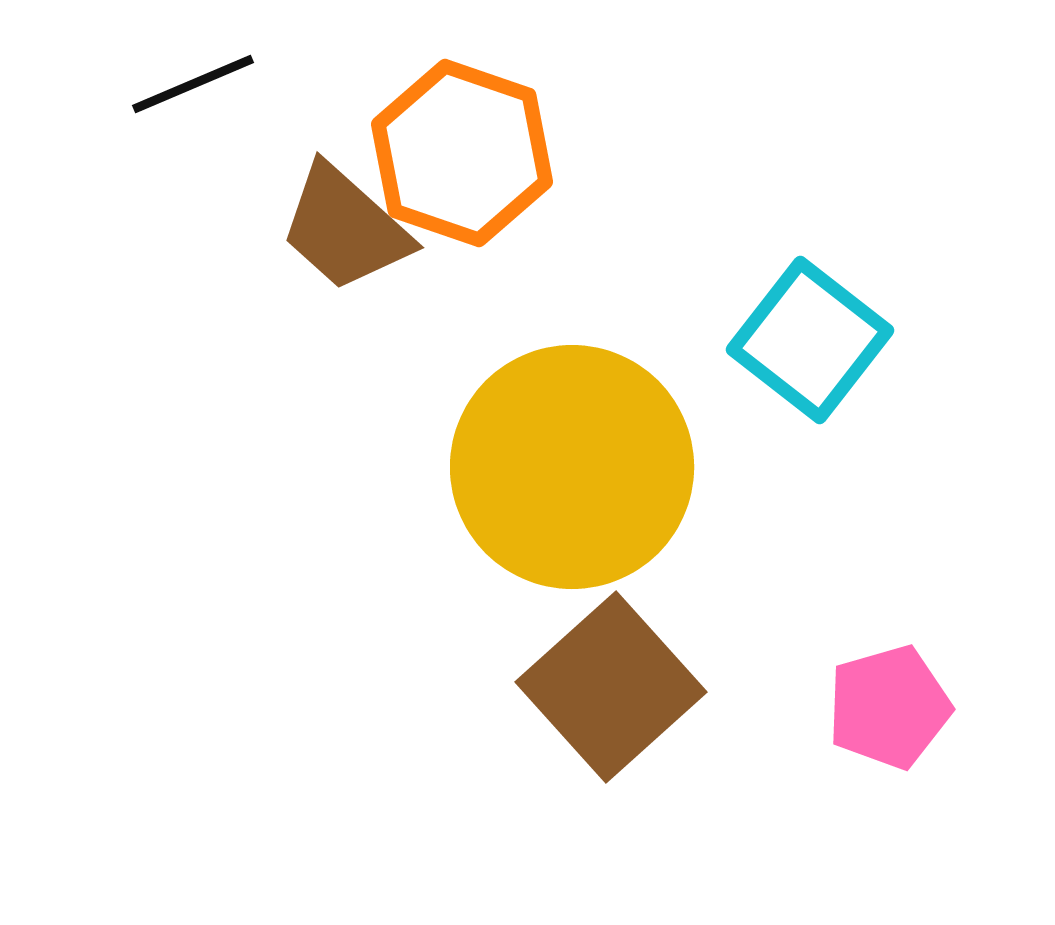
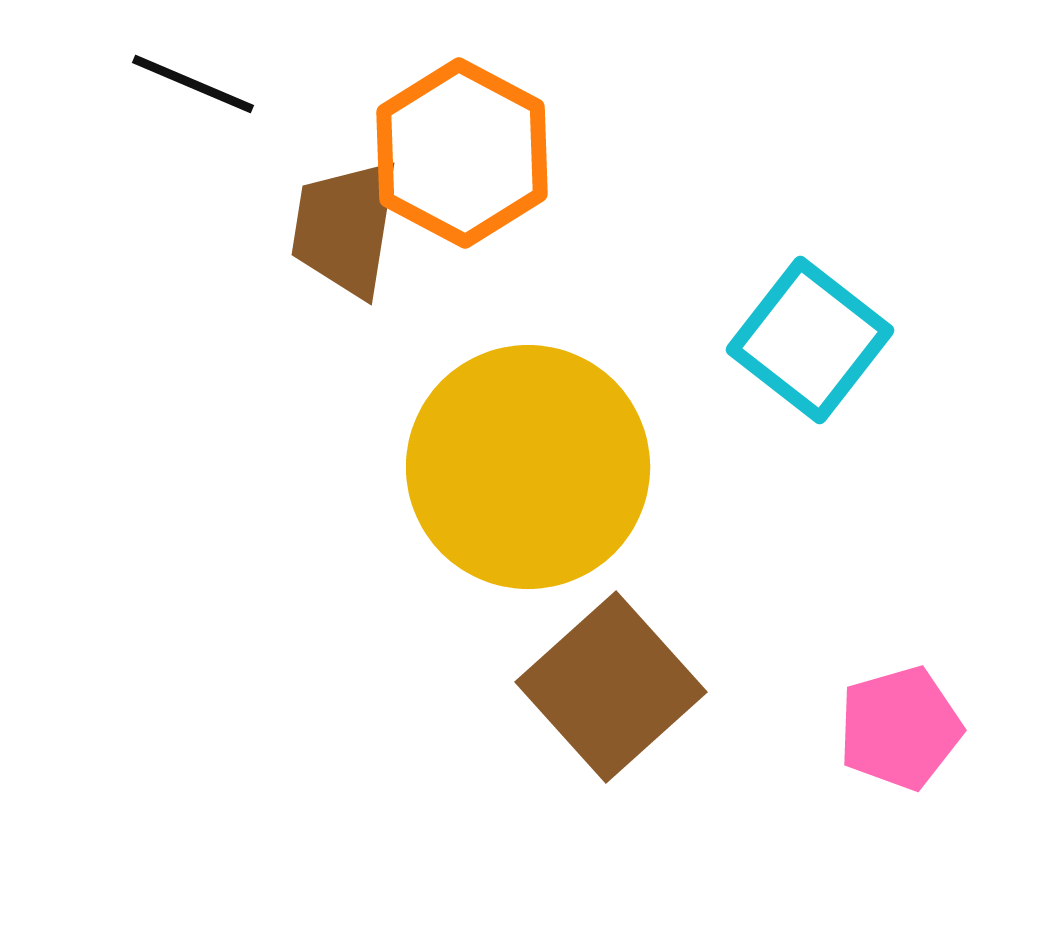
black line: rotated 46 degrees clockwise
orange hexagon: rotated 9 degrees clockwise
brown trapezoid: rotated 57 degrees clockwise
yellow circle: moved 44 px left
pink pentagon: moved 11 px right, 21 px down
